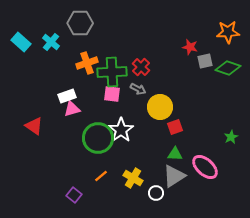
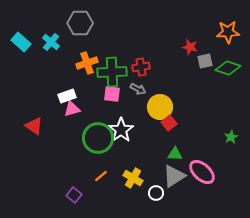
red cross: rotated 36 degrees clockwise
red square: moved 6 px left, 4 px up; rotated 21 degrees counterclockwise
pink ellipse: moved 3 px left, 5 px down
